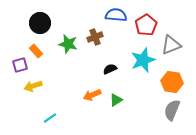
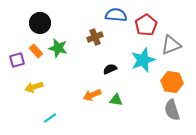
green star: moved 10 px left, 4 px down
purple square: moved 3 px left, 5 px up
yellow arrow: moved 1 px right, 1 px down
green triangle: rotated 40 degrees clockwise
gray semicircle: rotated 40 degrees counterclockwise
